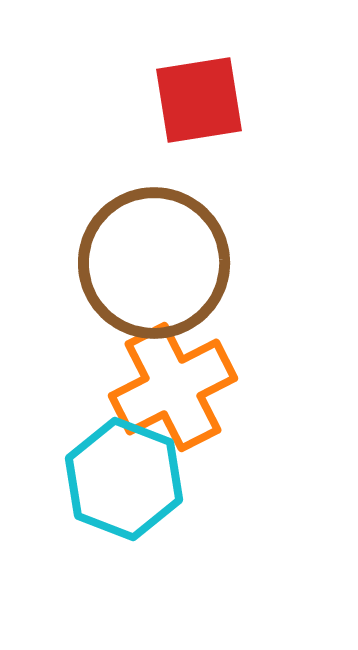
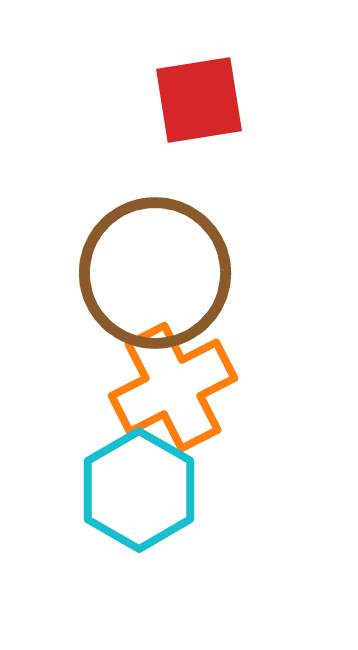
brown circle: moved 1 px right, 10 px down
cyan hexagon: moved 15 px right, 11 px down; rotated 9 degrees clockwise
